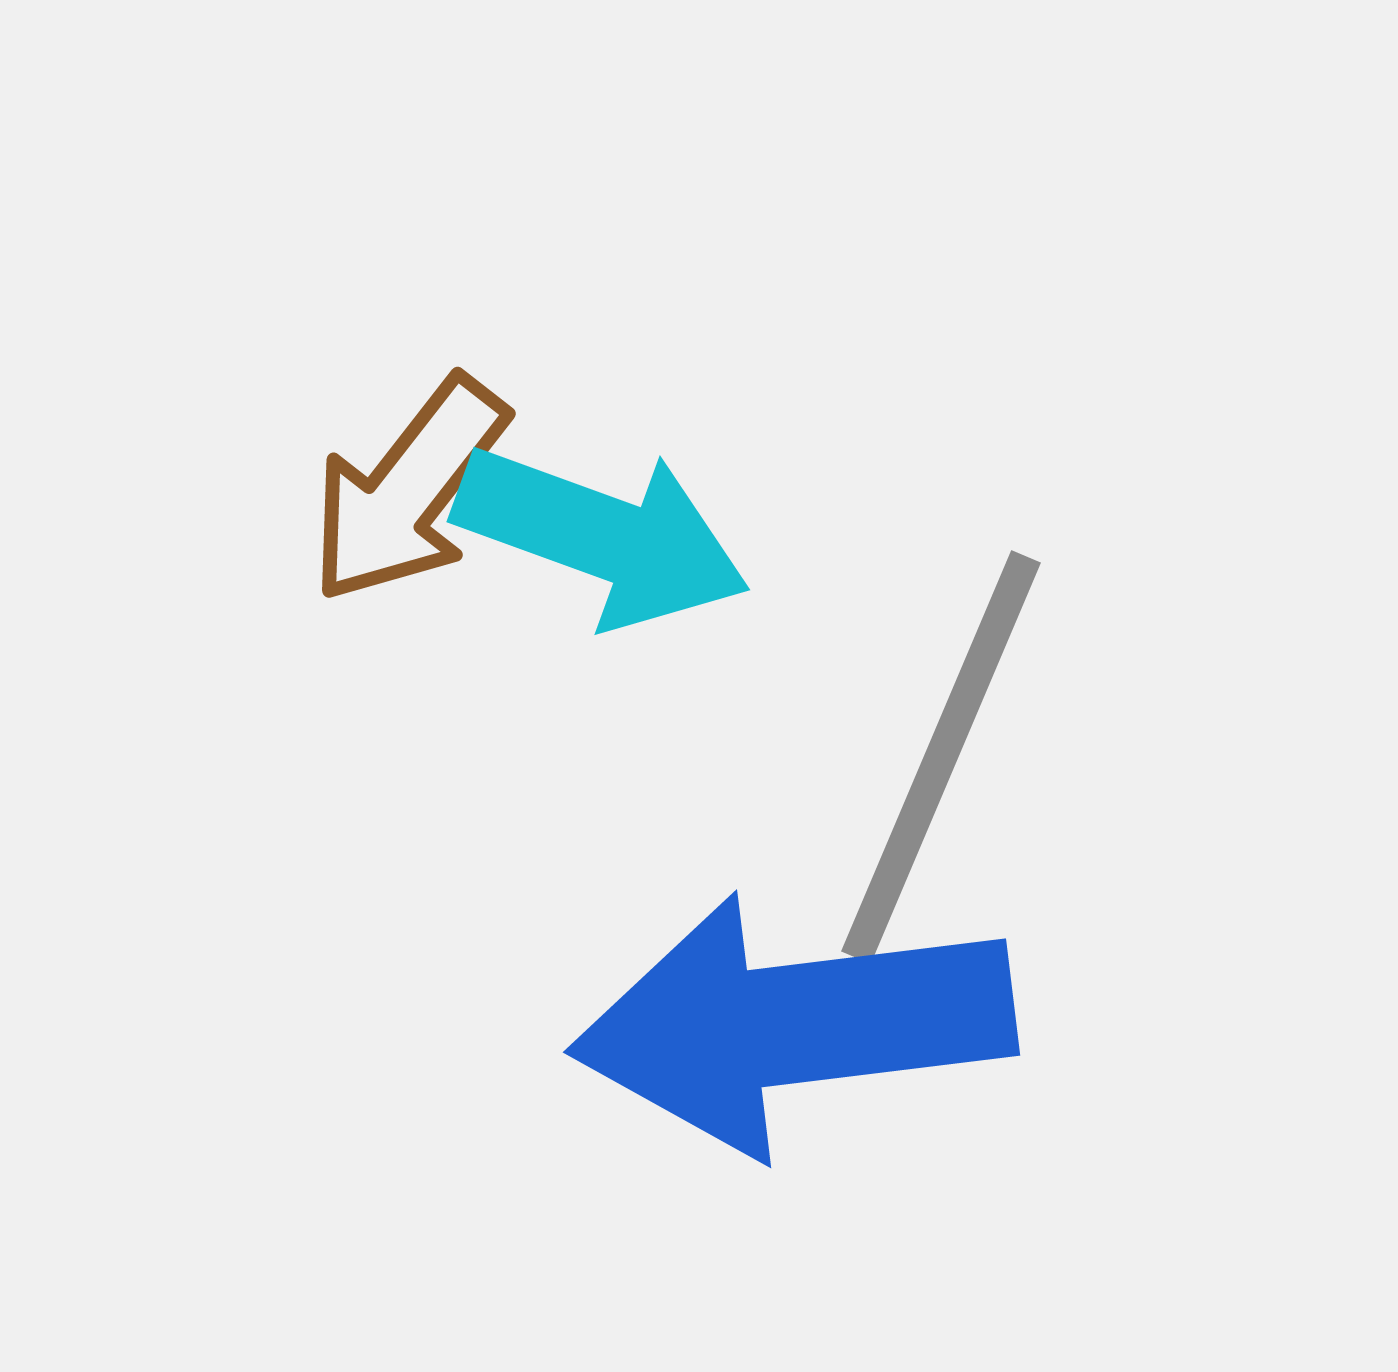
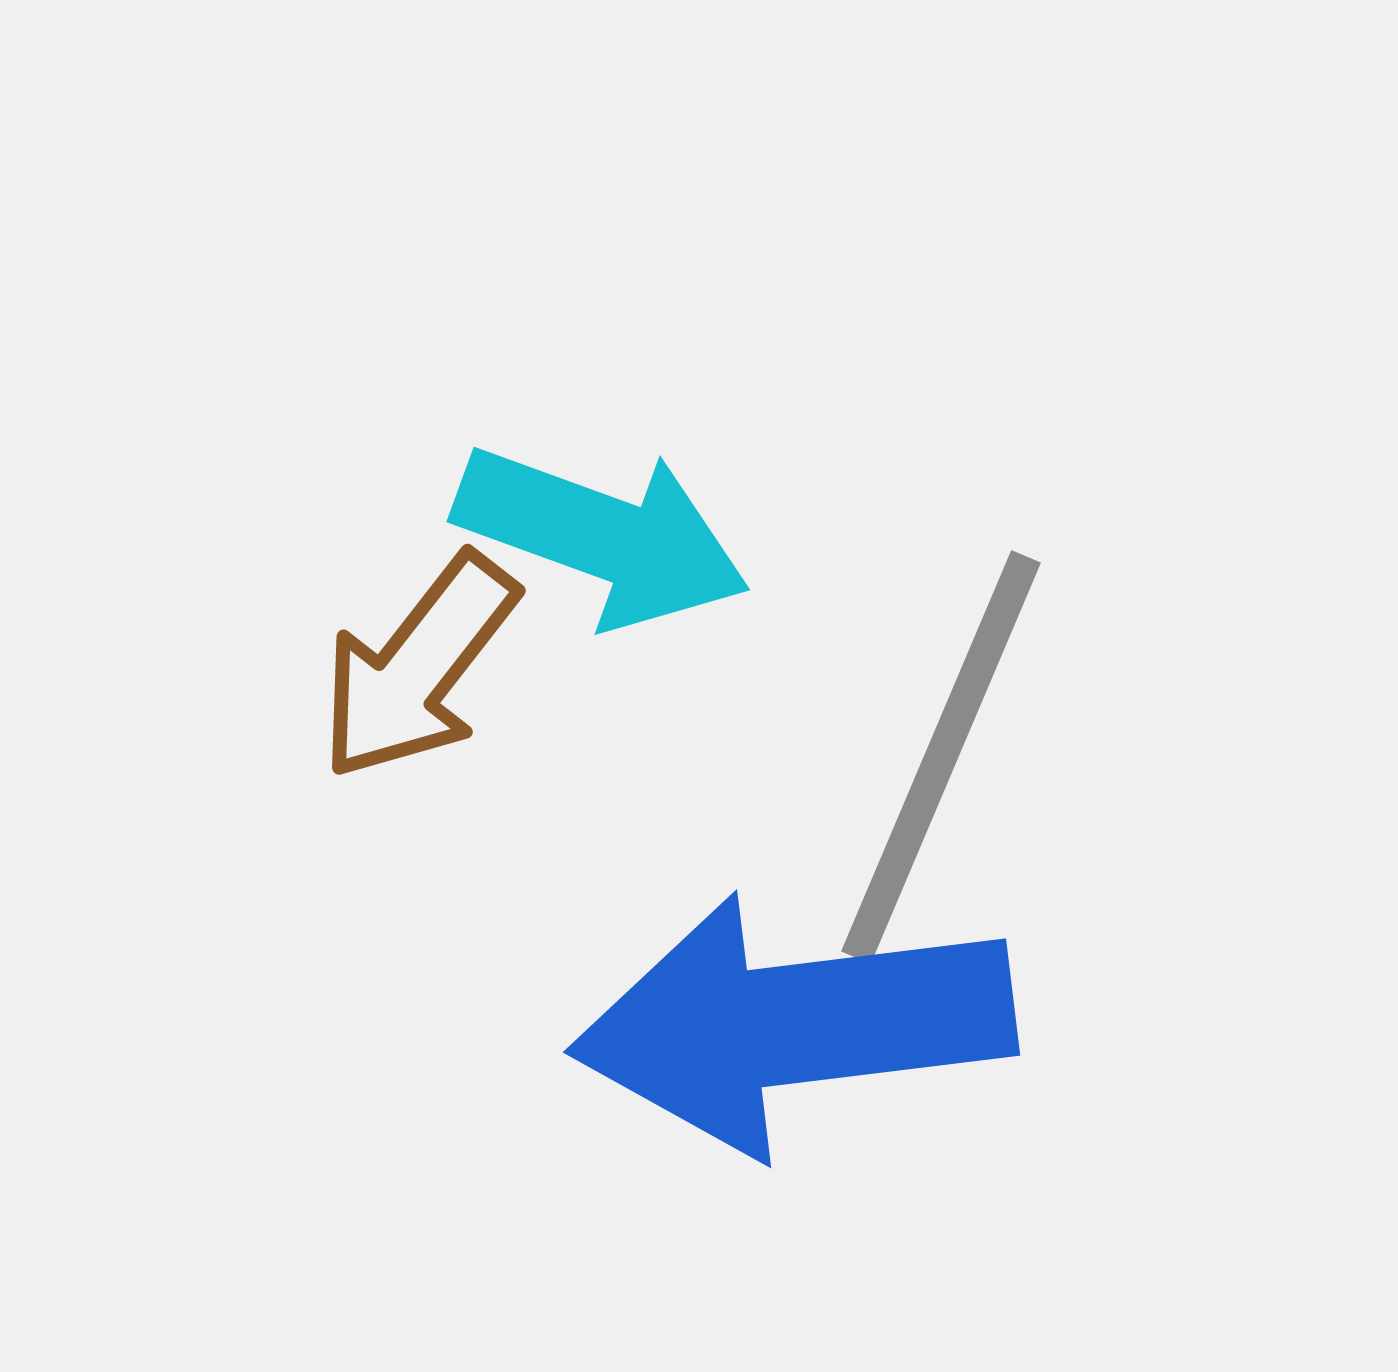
brown arrow: moved 10 px right, 177 px down
